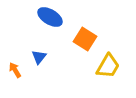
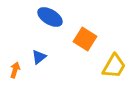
blue triangle: rotated 14 degrees clockwise
yellow trapezoid: moved 6 px right
orange arrow: rotated 49 degrees clockwise
